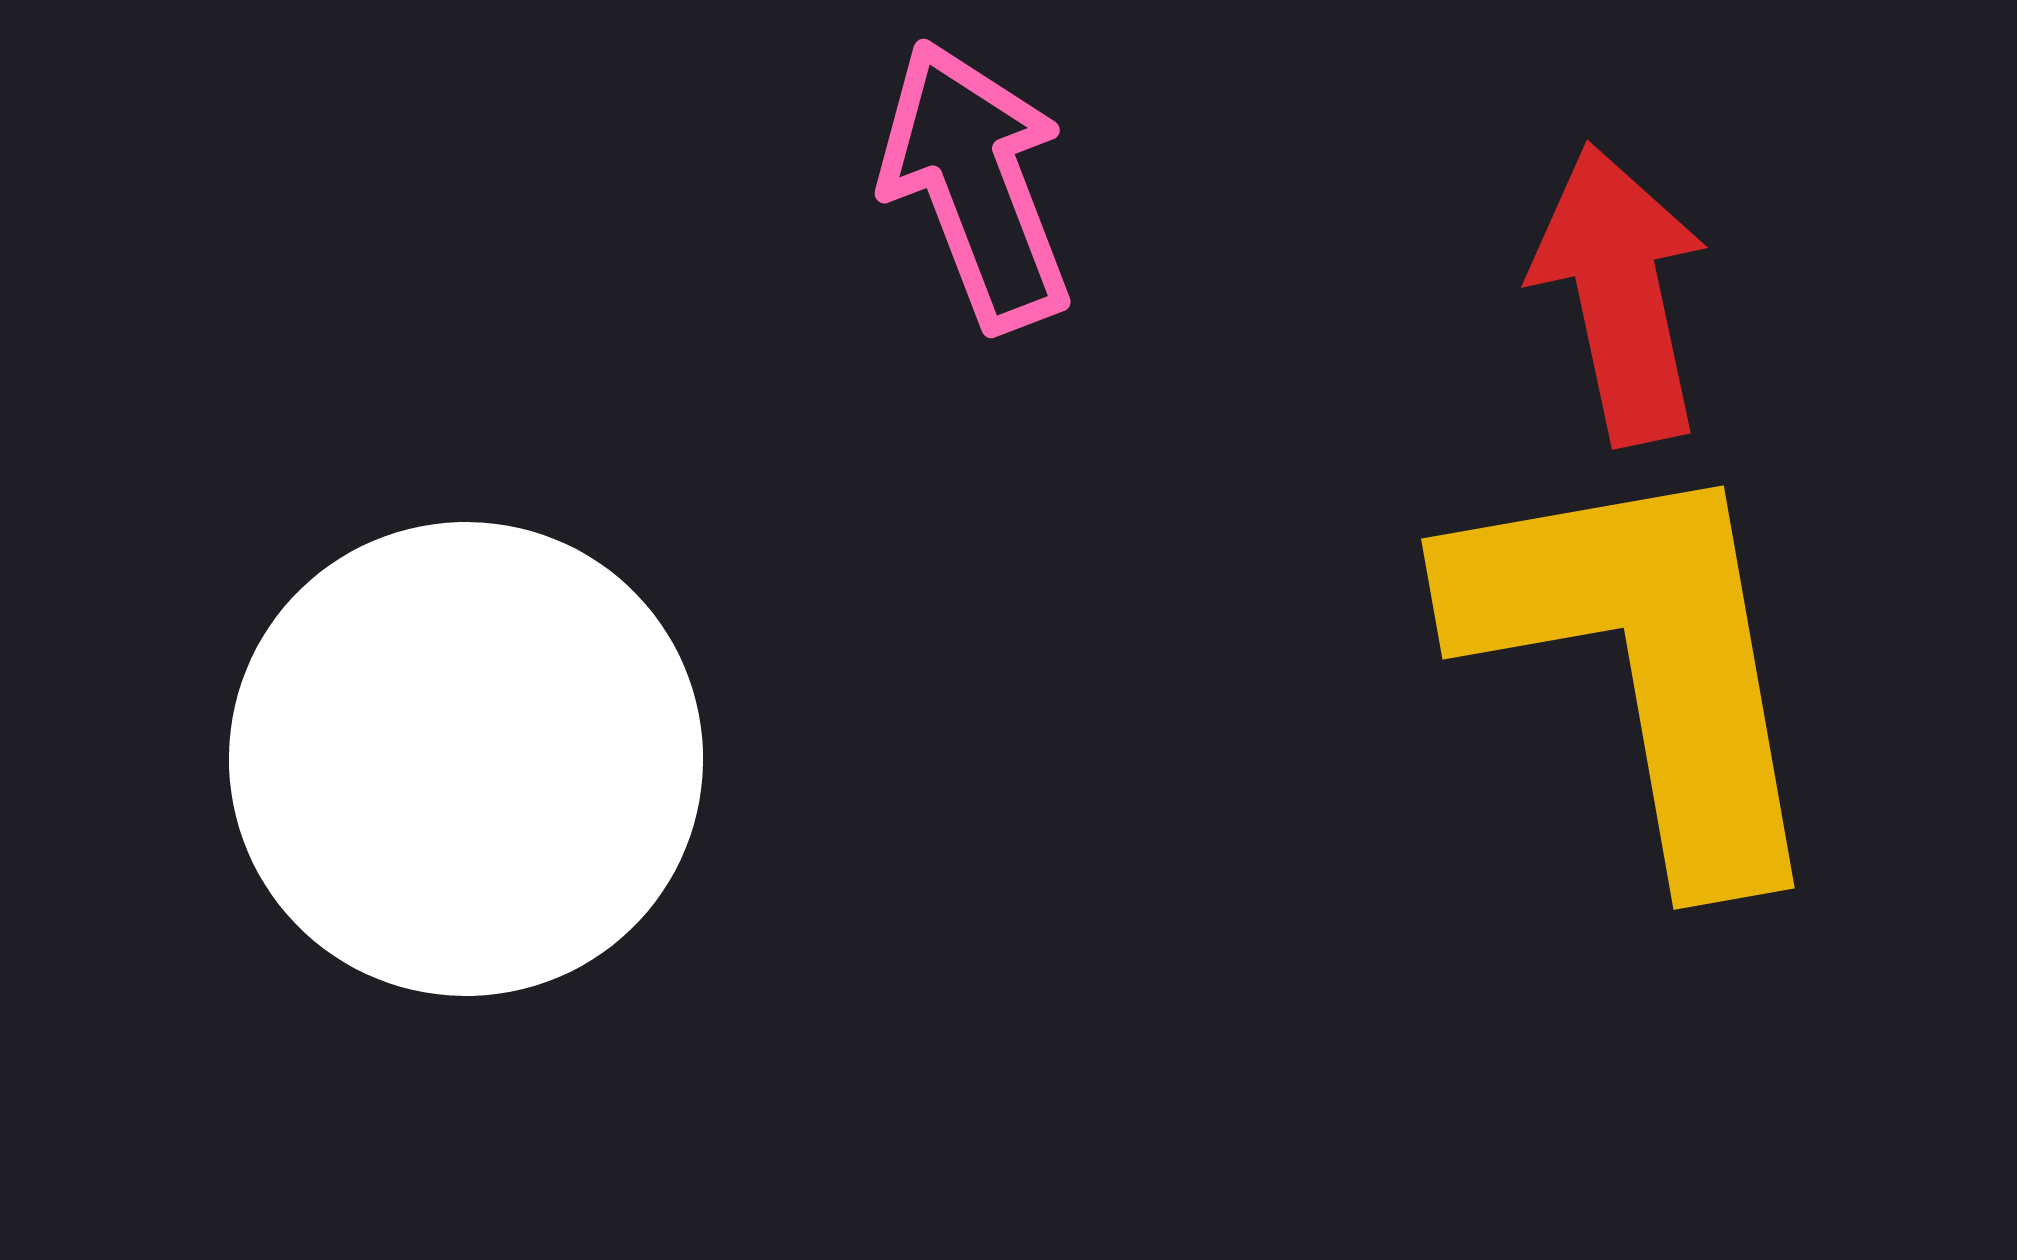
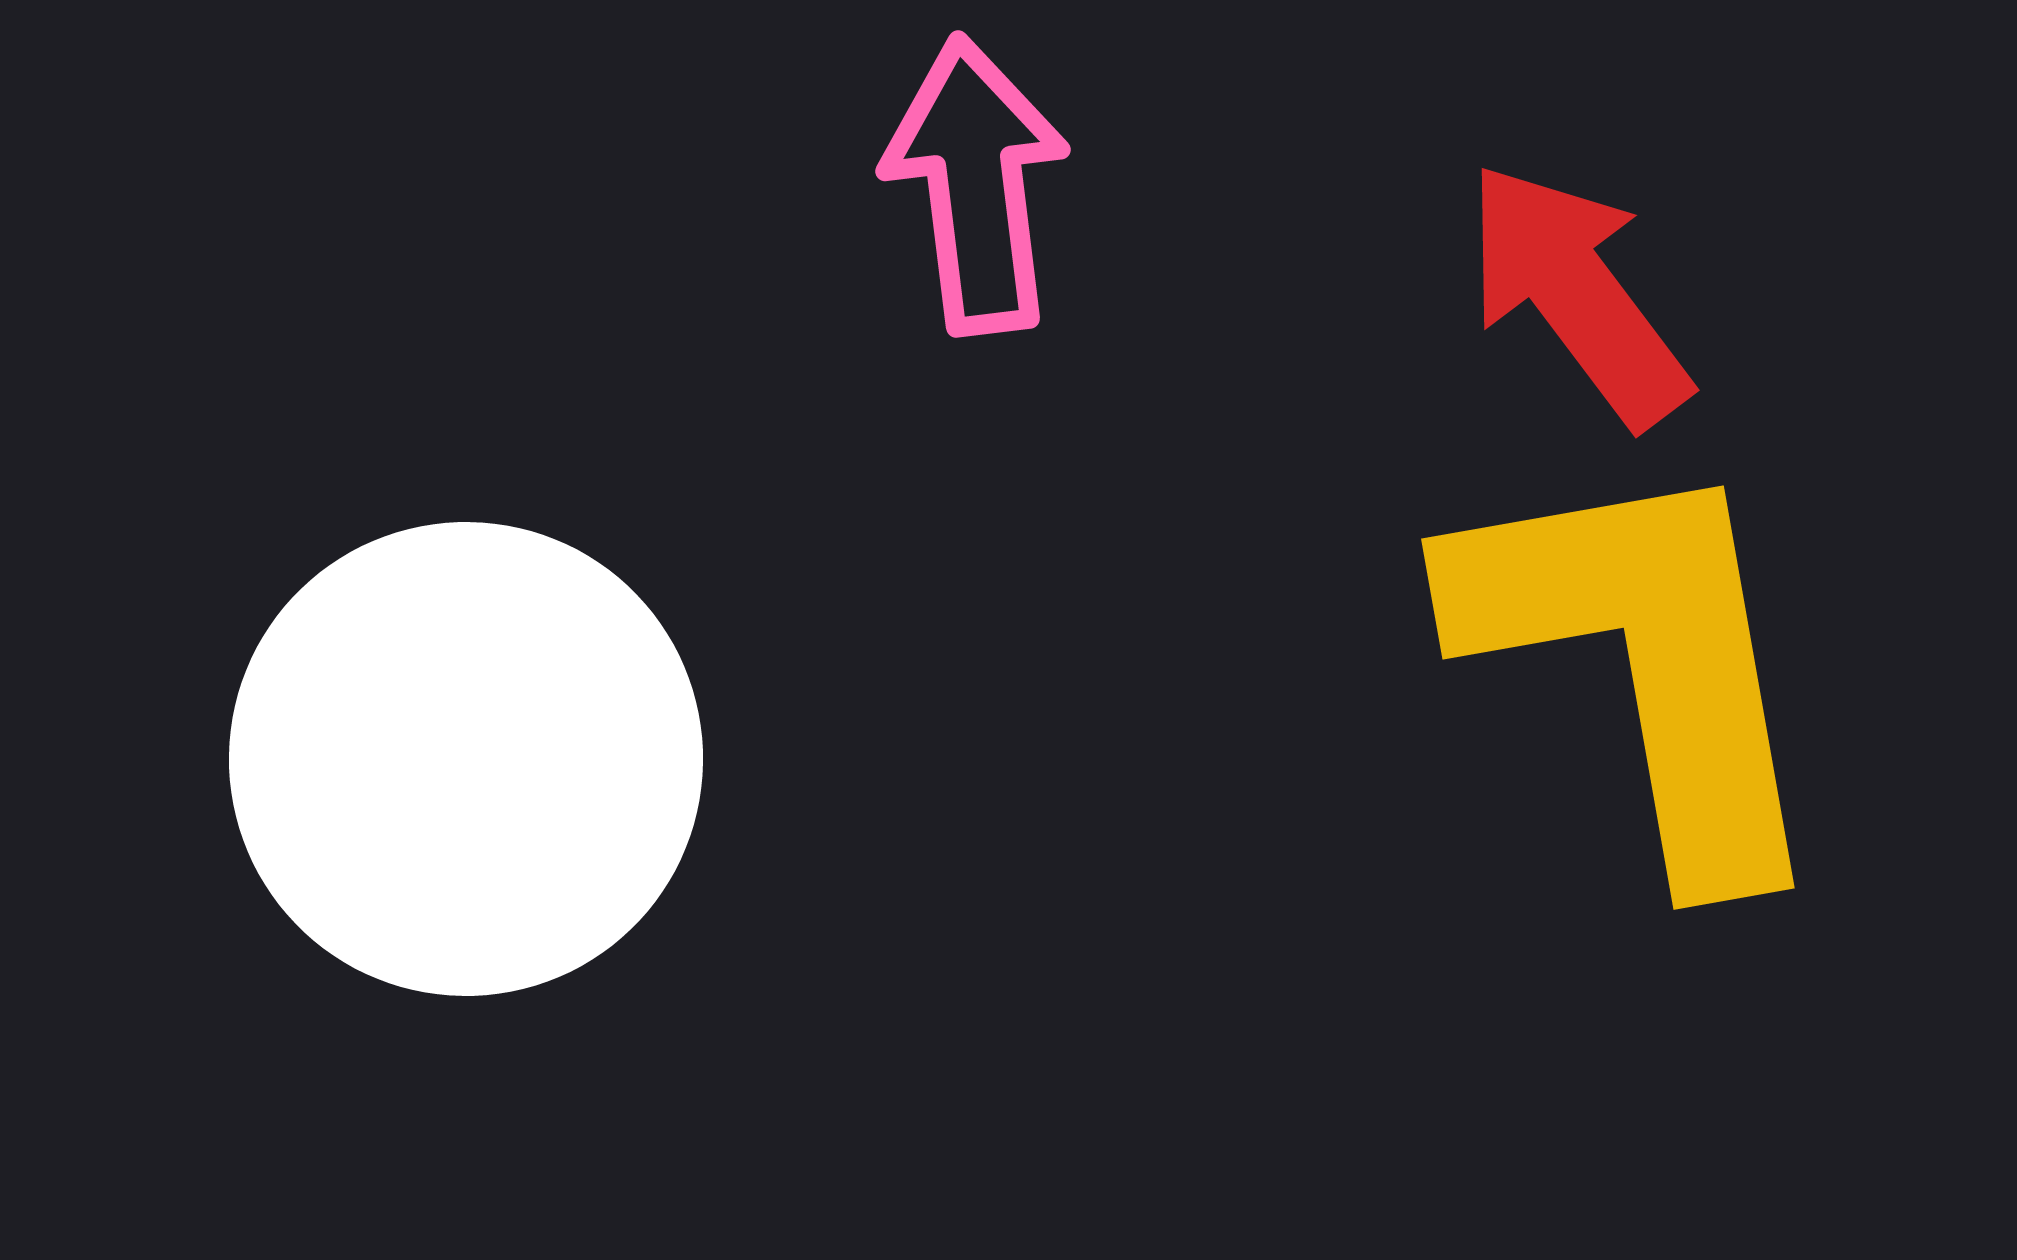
pink arrow: rotated 14 degrees clockwise
red arrow: moved 43 px left; rotated 25 degrees counterclockwise
